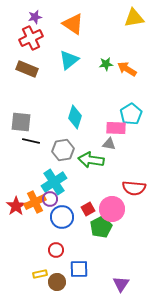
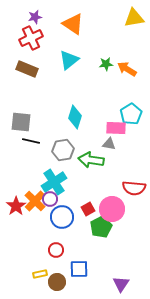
orange cross: moved 1 px up; rotated 20 degrees counterclockwise
